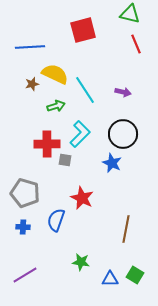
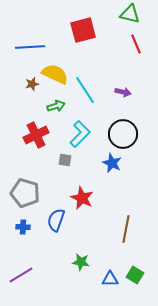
red cross: moved 11 px left, 9 px up; rotated 25 degrees counterclockwise
purple line: moved 4 px left
